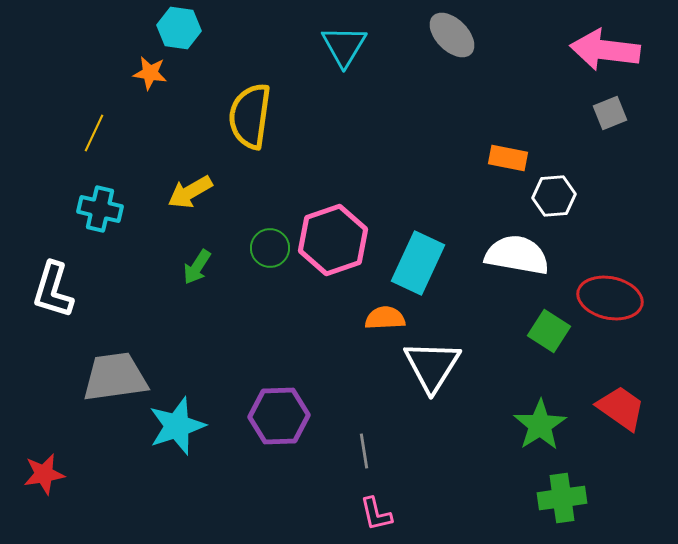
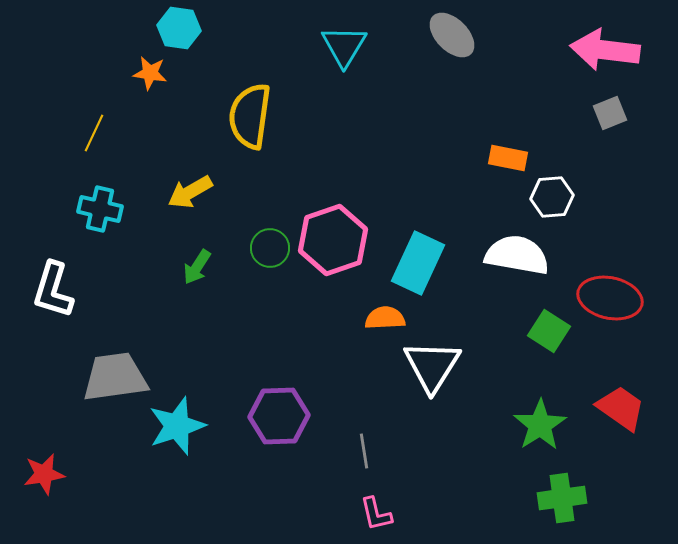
white hexagon: moved 2 px left, 1 px down
